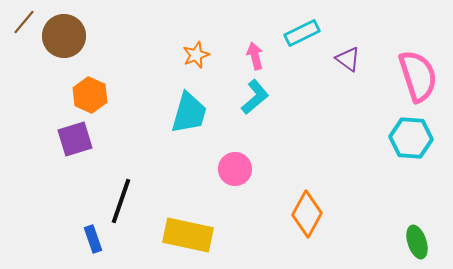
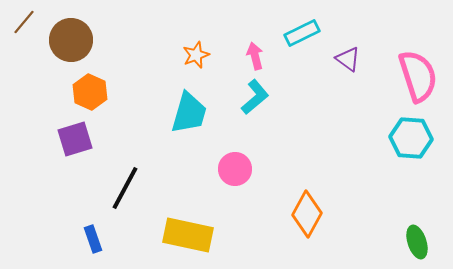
brown circle: moved 7 px right, 4 px down
orange hexagon: moved 3 px up
black line: moved 4 px right, 13 px up; rotated 9 degrees clockwise
